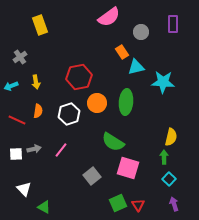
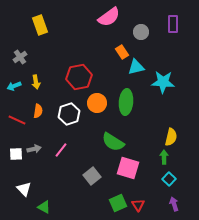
cyan arrow: moved 3 px right
